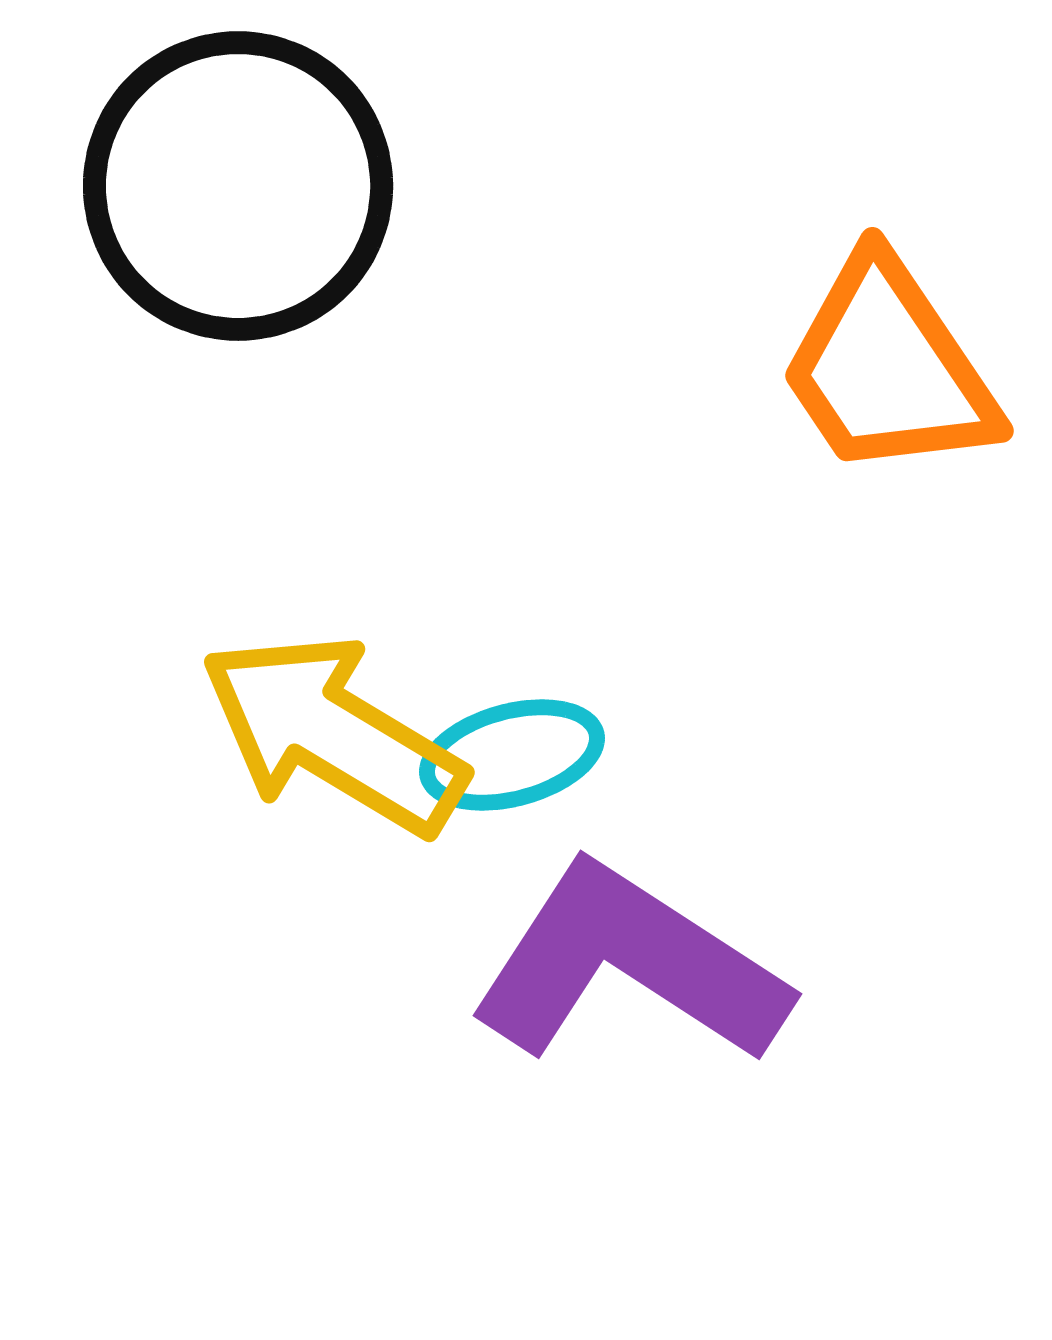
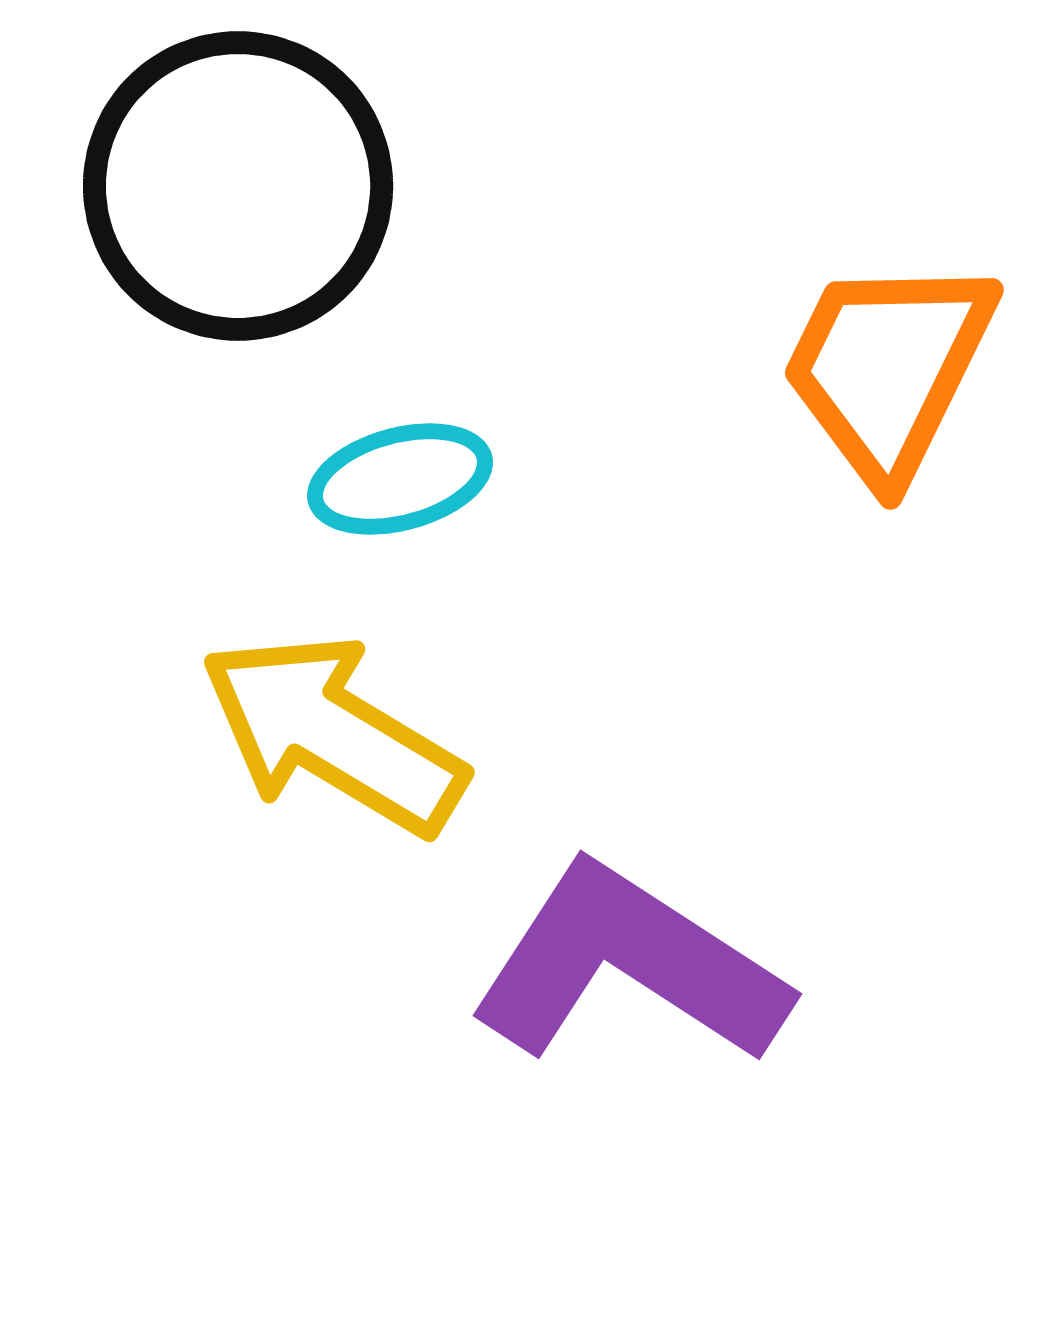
orange trapezoid: rotated 60 degrees clockwise
cyan ellipse: moved 112 px left, 276 px up
